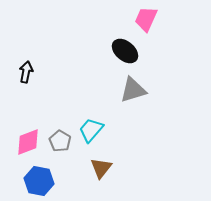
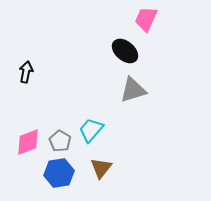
blue hexagon: moved 20 px right, 8 px up; rotated 20 degrees counterclockwise
